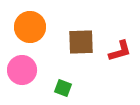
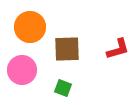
brown square: moved 14 px left, 7 px down
red L-shape: moved 2 px left, 2 px up
